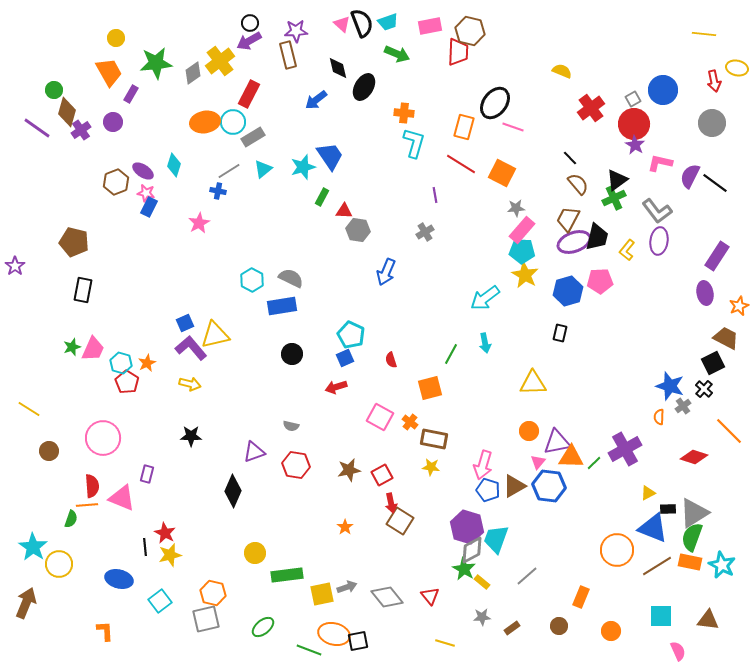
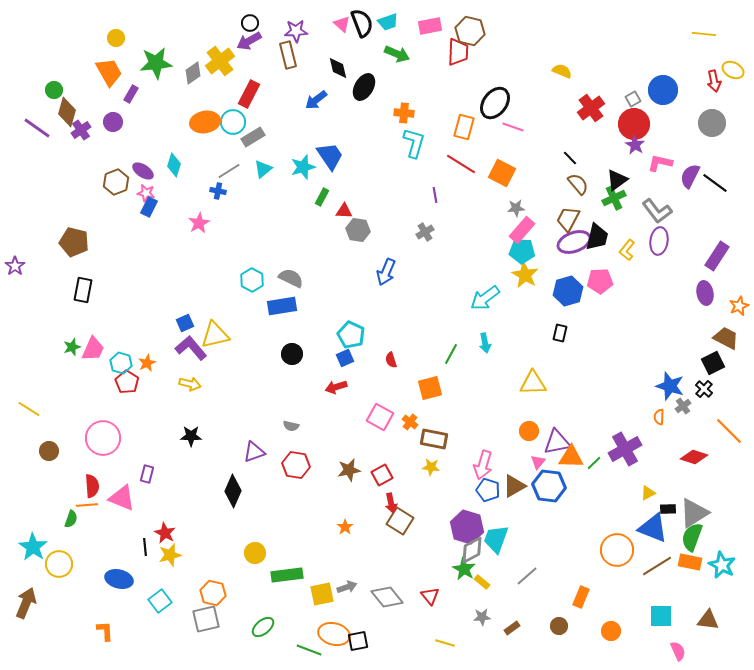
yellow ellipse at (737, 68): moved 4 px left, 2 px down; rotated 15 degrees clockwise
